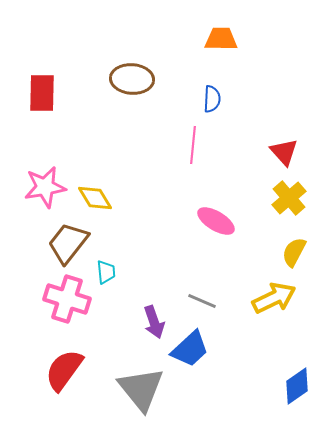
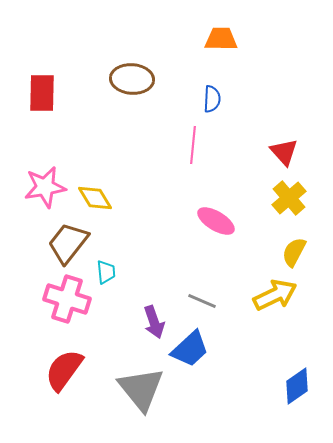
yellow arrow: moved 1 px right, 3 px up
